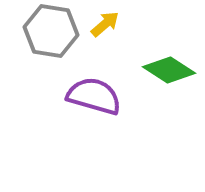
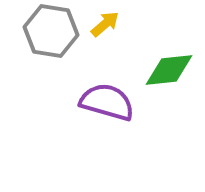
green diamond: rotated 39 degrees counterclockwise
purple semicircle: moved 13 px right, 6 px down
